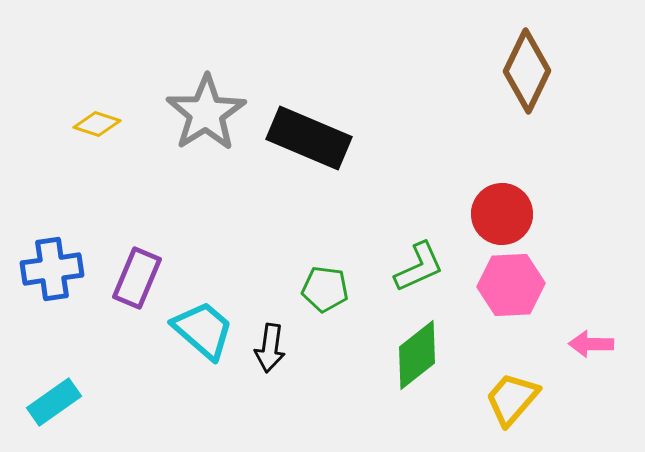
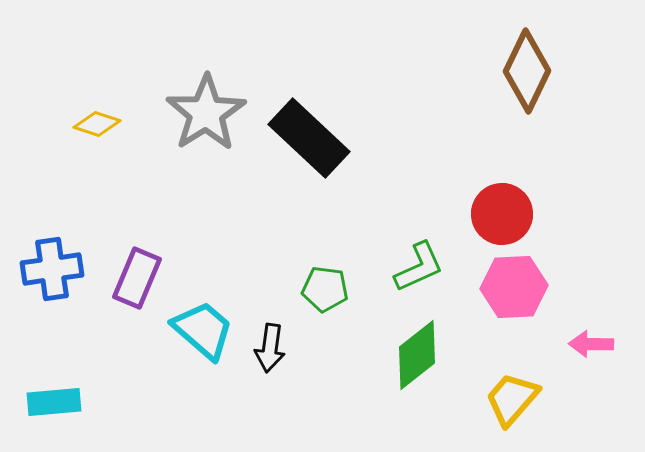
black rectangle: rotated 20 degrees clockwise
pink hexagon: moved 3 px right, 2 px down
cyan rectangle: rotated 30 degrees clockwise
